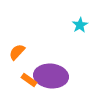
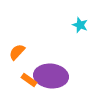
cyan star: rotated 21 degrees counterclockwise
